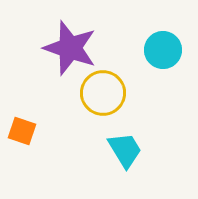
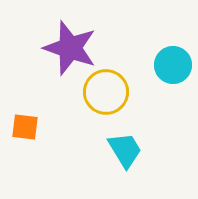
cyan circle: moved 10 px right, 15 px down
yellow circle: moved 3 px right, 1 px up
orange square: moved 3 px right, 4 px up; rotated 12 degrees counterclockwise
